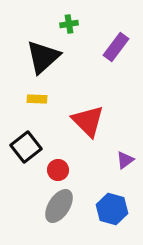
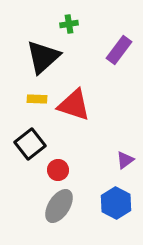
purple rectangle: moved 3 px right, 3 px down
red triangle: moved 14 px left, 16 px up; rotated 27 degrees counterclockwise
black square: moved 4 px right, 3 px up
blue hexagon: moved 4 px right, 6 px up; rotated 12 degrees clockwise
